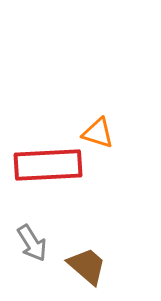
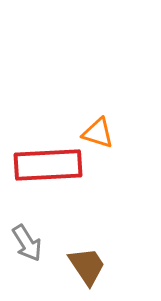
gray arrow: moved 5 px left
brown trapezoid: rotated 15 degrees clockwise
